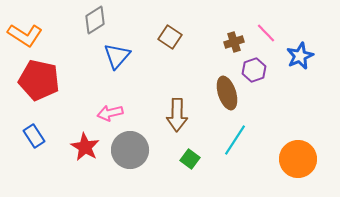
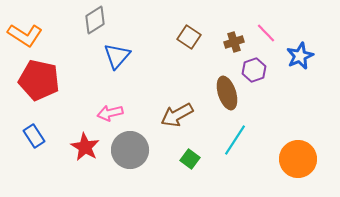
brown square: moved 19 px right
brown arrow: rotated 60 degrees clockwise
